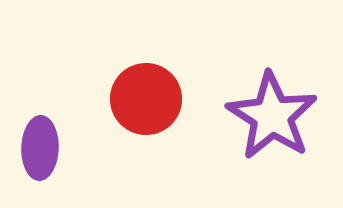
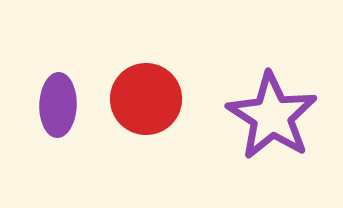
purple ellipse: moved 18 px right, 43 px up
